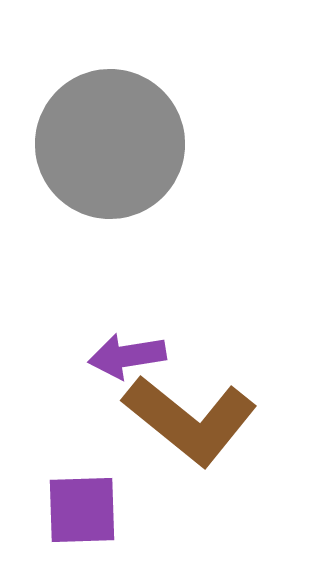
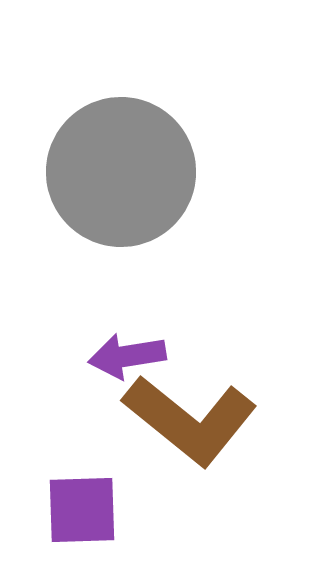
gray circle: moved 11 px right, 28 px down
